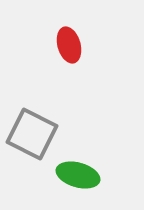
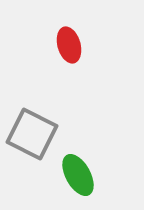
green ellipse: rotated 45 degrees clockwise
